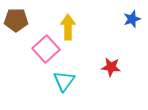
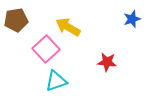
brown pentagon: rotated 10 degrees counterclockwise
yellow arrow: rotated 60 degrees counterclockwise
red star: moved 4 px left, 5 px up
cyan triangle: moved 8 px left; rotated 35 degrees clockwise
